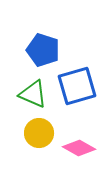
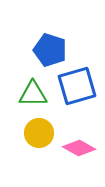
blue pentagon: moved 7 px right
green triangle: rotated 24 degrees counterclockwise
